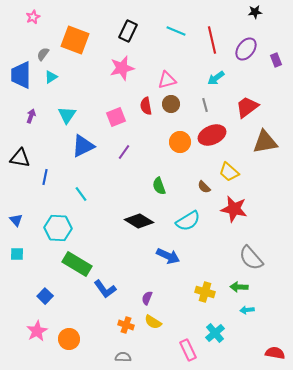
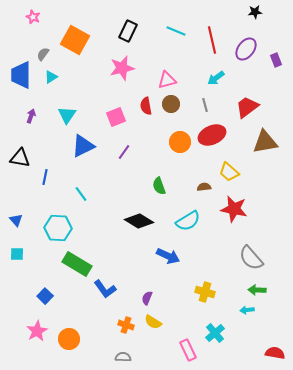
pink star at (33, 17): rotated 24 degrees counterclockwise
orange square at (75, 40): rotated 8 degrees clockwise
brown semicircle at (204, 187): rotated 128 degrees clockwise
green arrow at (239, 287): moved 18 px right, 3 px down
